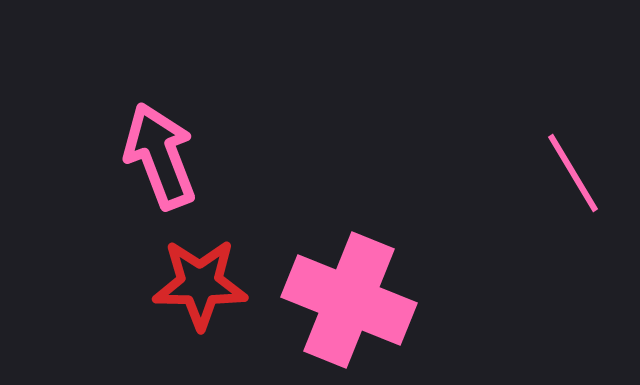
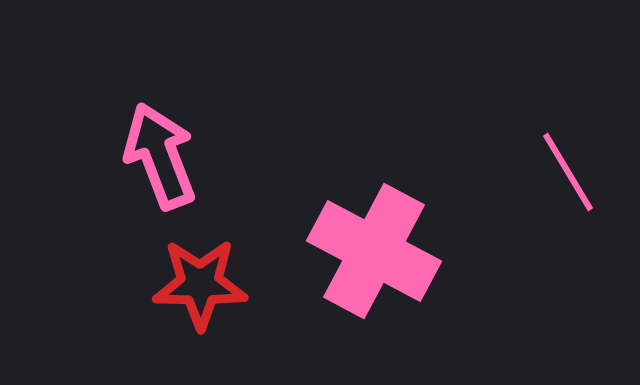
pink line: moved 5 px left, 1 px up
pink cross: moved 25 px right, 49 px up; rotated 6 degrees clockwise
